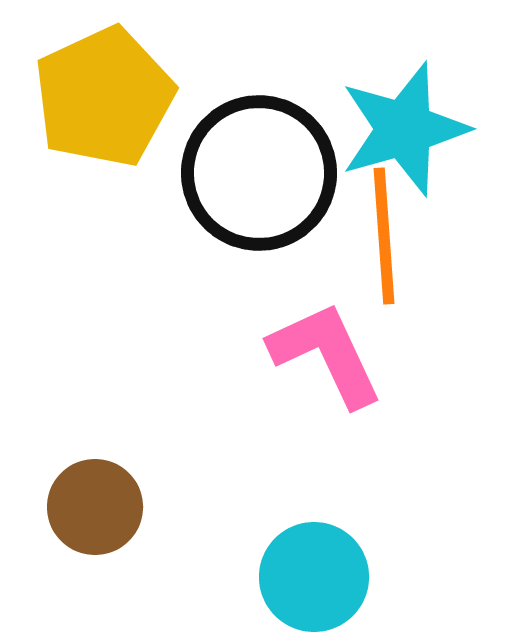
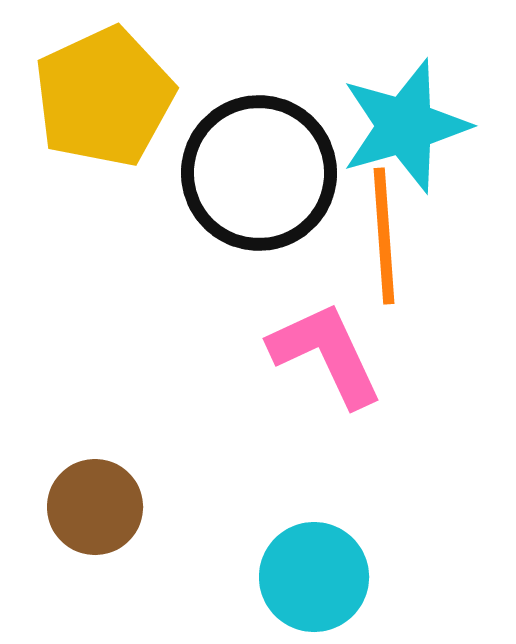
cyan star: moved 1 px right, 3 px up
